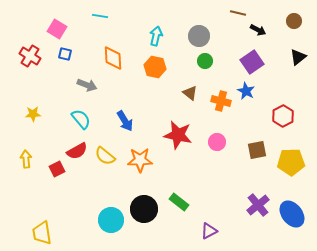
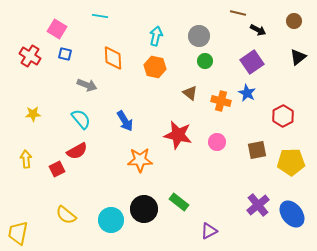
blue star: moved 1 px right, 2 px down
yellow semicircle: moved 39 px left, 59 px down
yellow trapezoid: moved 24 px left; rotated 20 degrees clockwise
